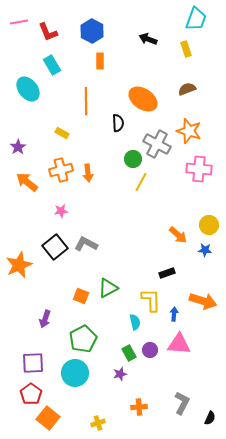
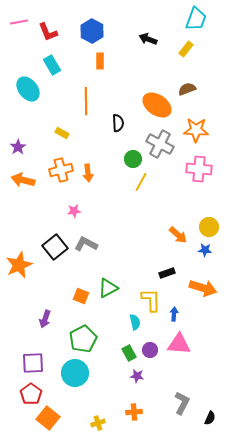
yellow rectangle at (186, 49): rotated 56 degrees clockwise
orange ellipse at (143, 99): moved 14 px right, 6 px down
orange star at (189, 131): moved 7 px right, 1 px up; rotated 15 degrees counterclockwise
gray cross at (157, 144): moved 3 px right
orange arrow at (27, 182): moved 4 px left, 2 px up; rotated 25 degrees counterclockwise
pink star at (61, 211): moved 13 px right
yellow circle at (209, 225): moved 2 px down
orange arrow at (203, 301): moved 13 px up
purple star at (120, 374): moved 17 px right, 2 px down; rotated 24 degrees clockwise
orange cross at (139, 407): moved 5 px left, 5 px down
